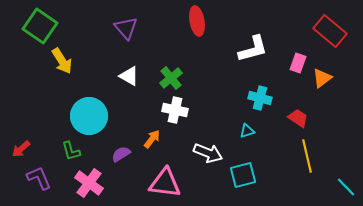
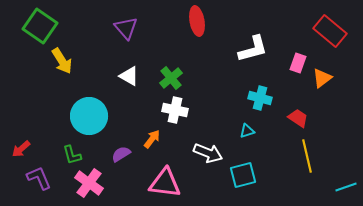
green L-shape: moved 1 px right, 4 px down
cyan line: rotated 65 degrees counterclockwise
